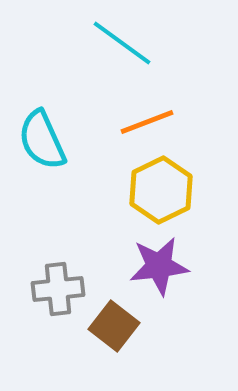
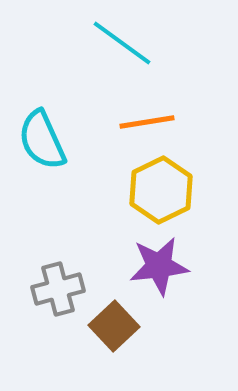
orange line: rotated 12 degrees clockwise
gray cross: rotated 9 degrees counterclockwise
brown square: rotated 9 degrees clockwise
